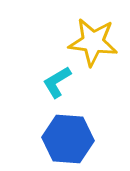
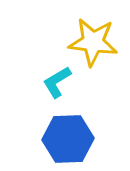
blue hexagon: rotated 6 degrees counterclockwise
